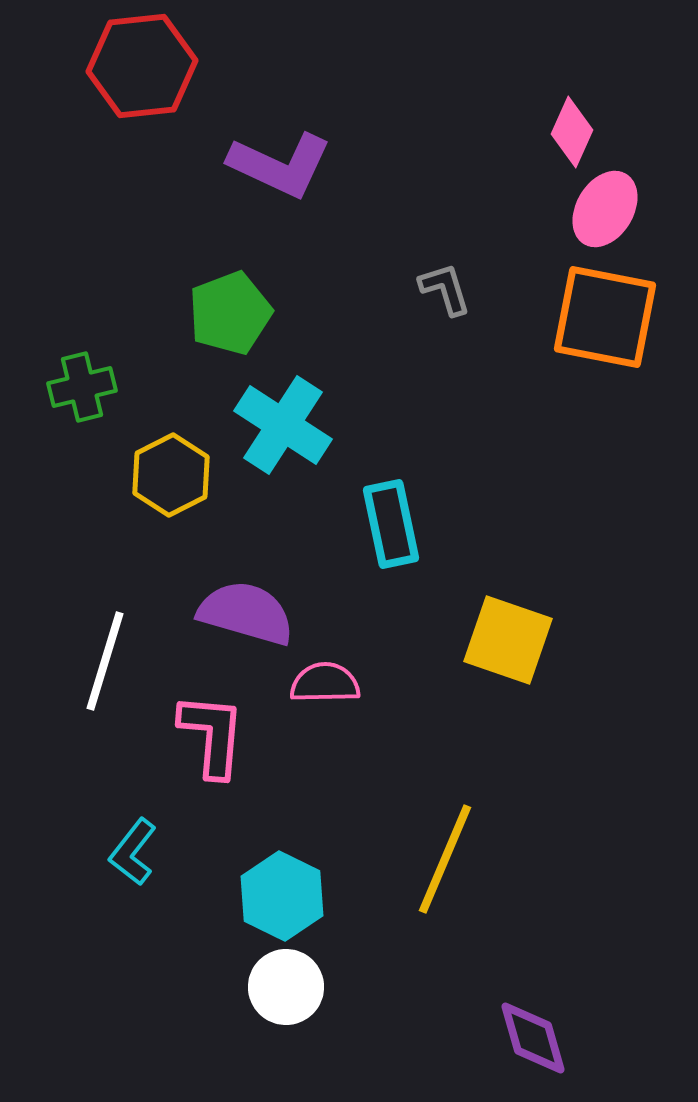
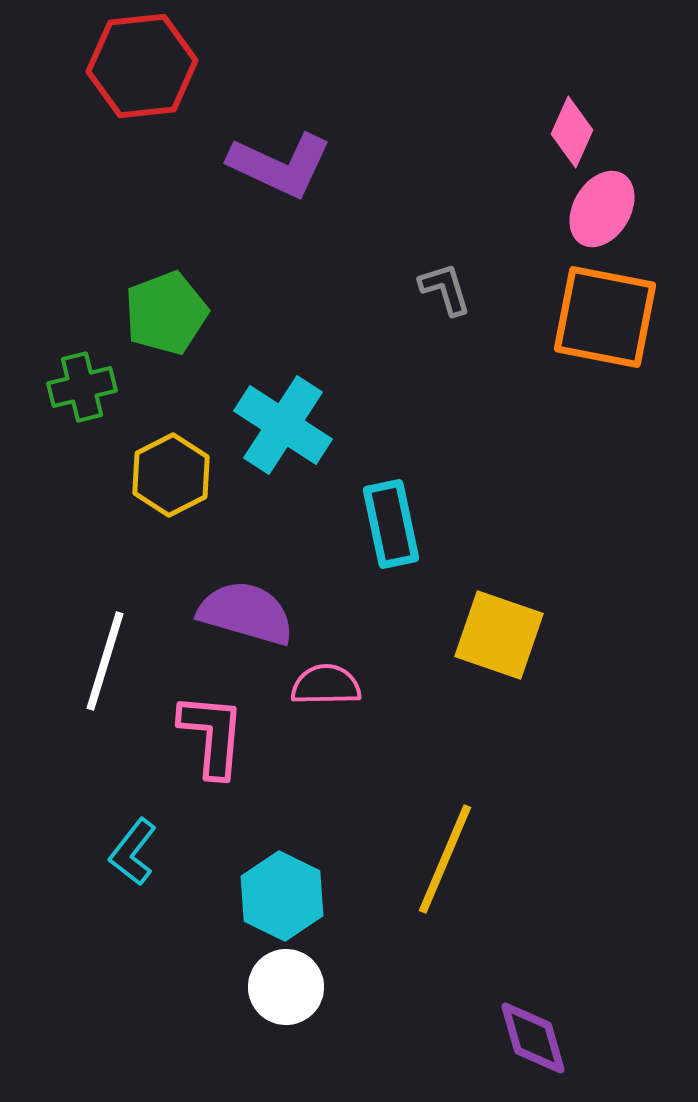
pink ellipse: moved 3 px left
green pentagon: moved 64 px left
yellow square: moved 9 px left, 5 px up
pink semicircle: moved 1 px right, 2 px down
